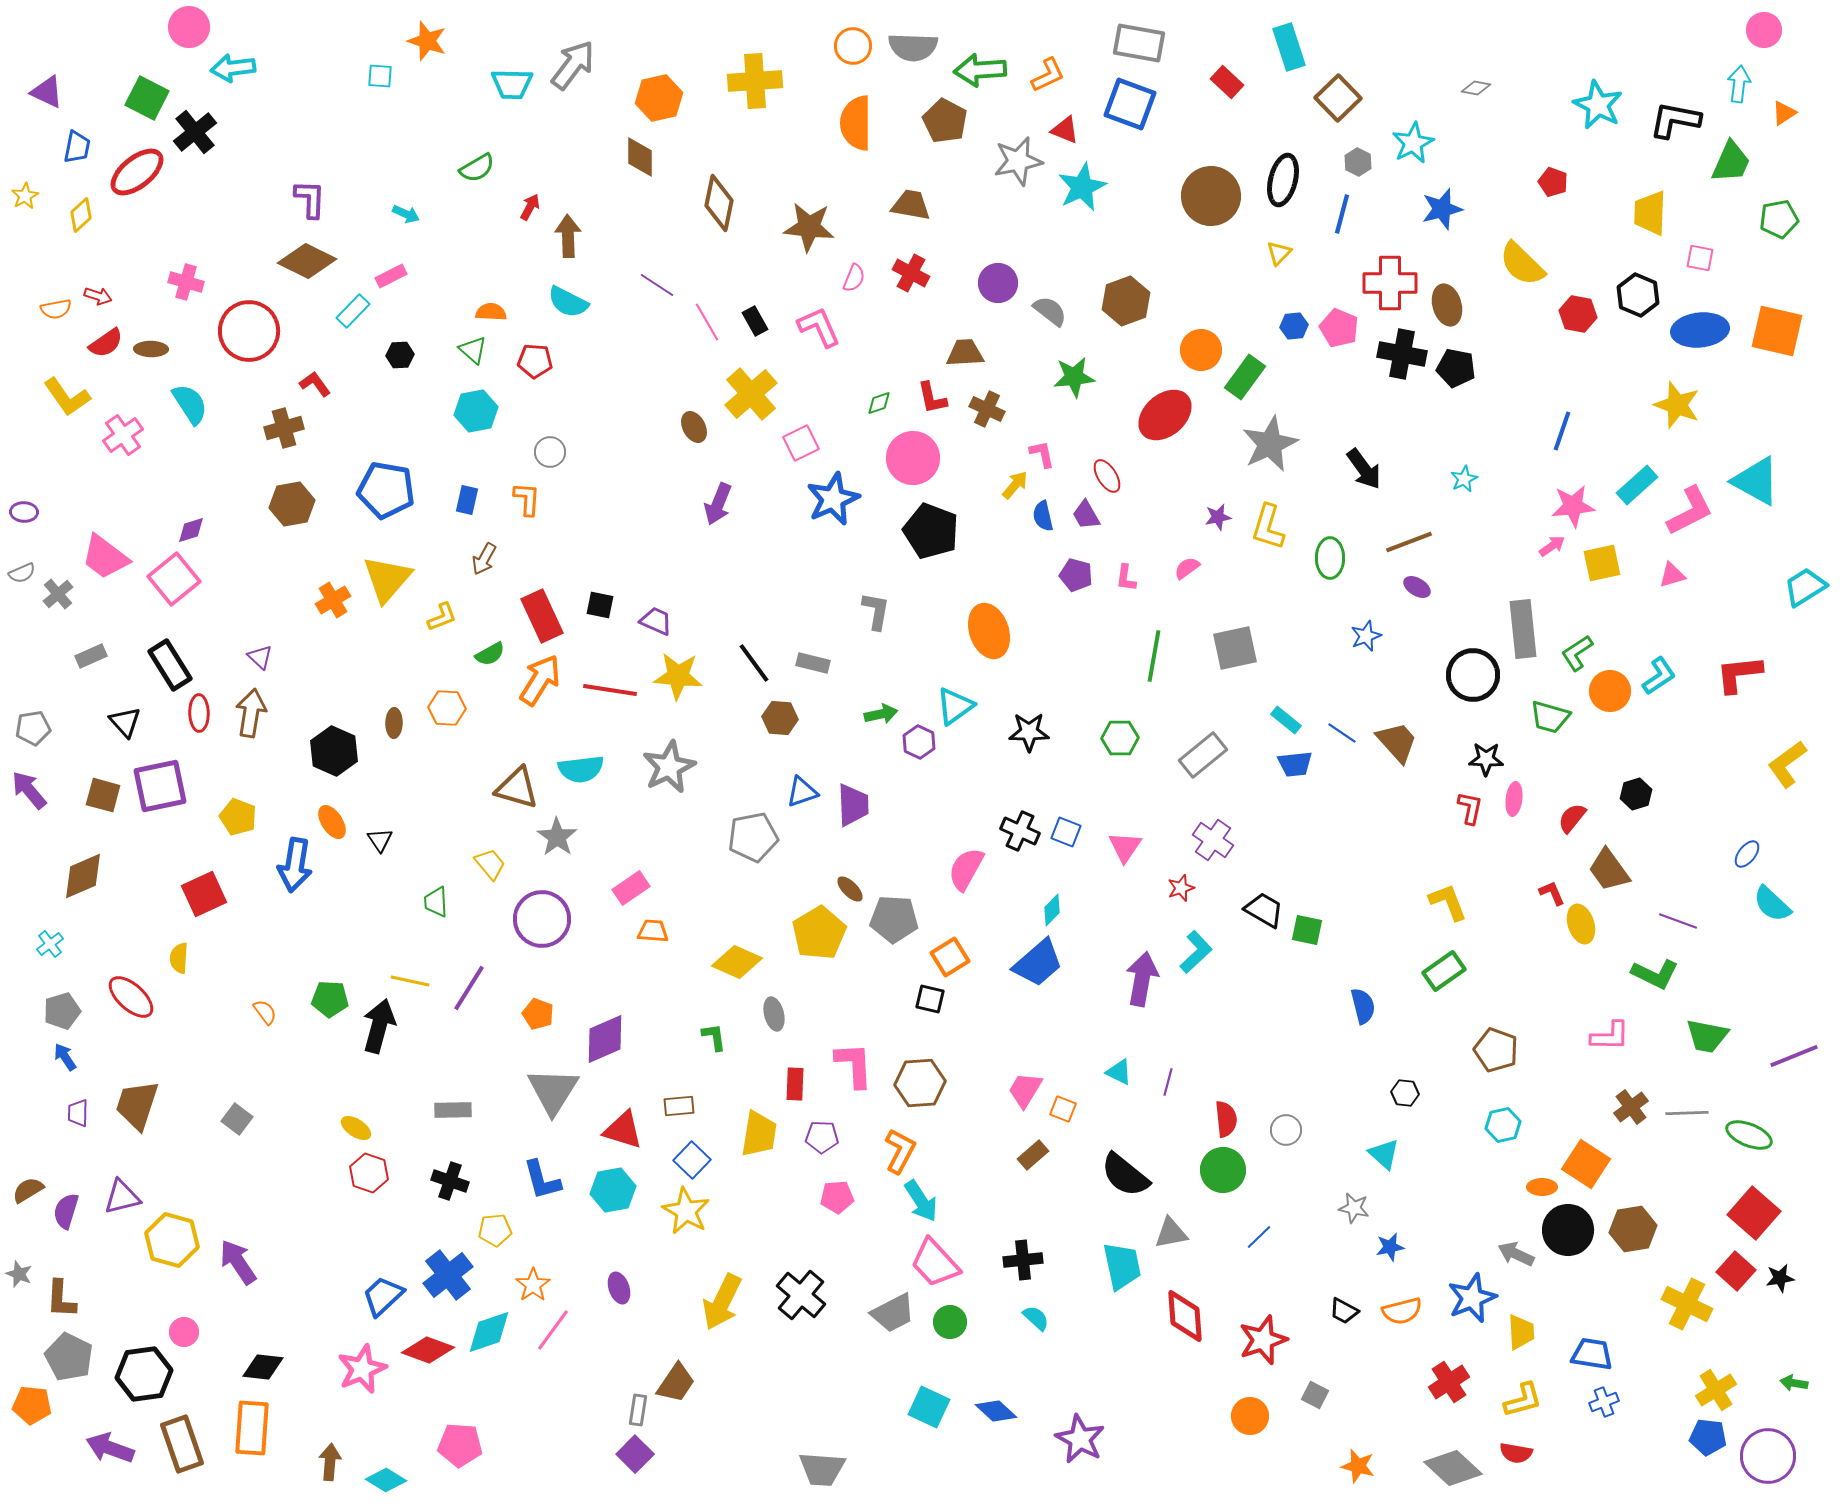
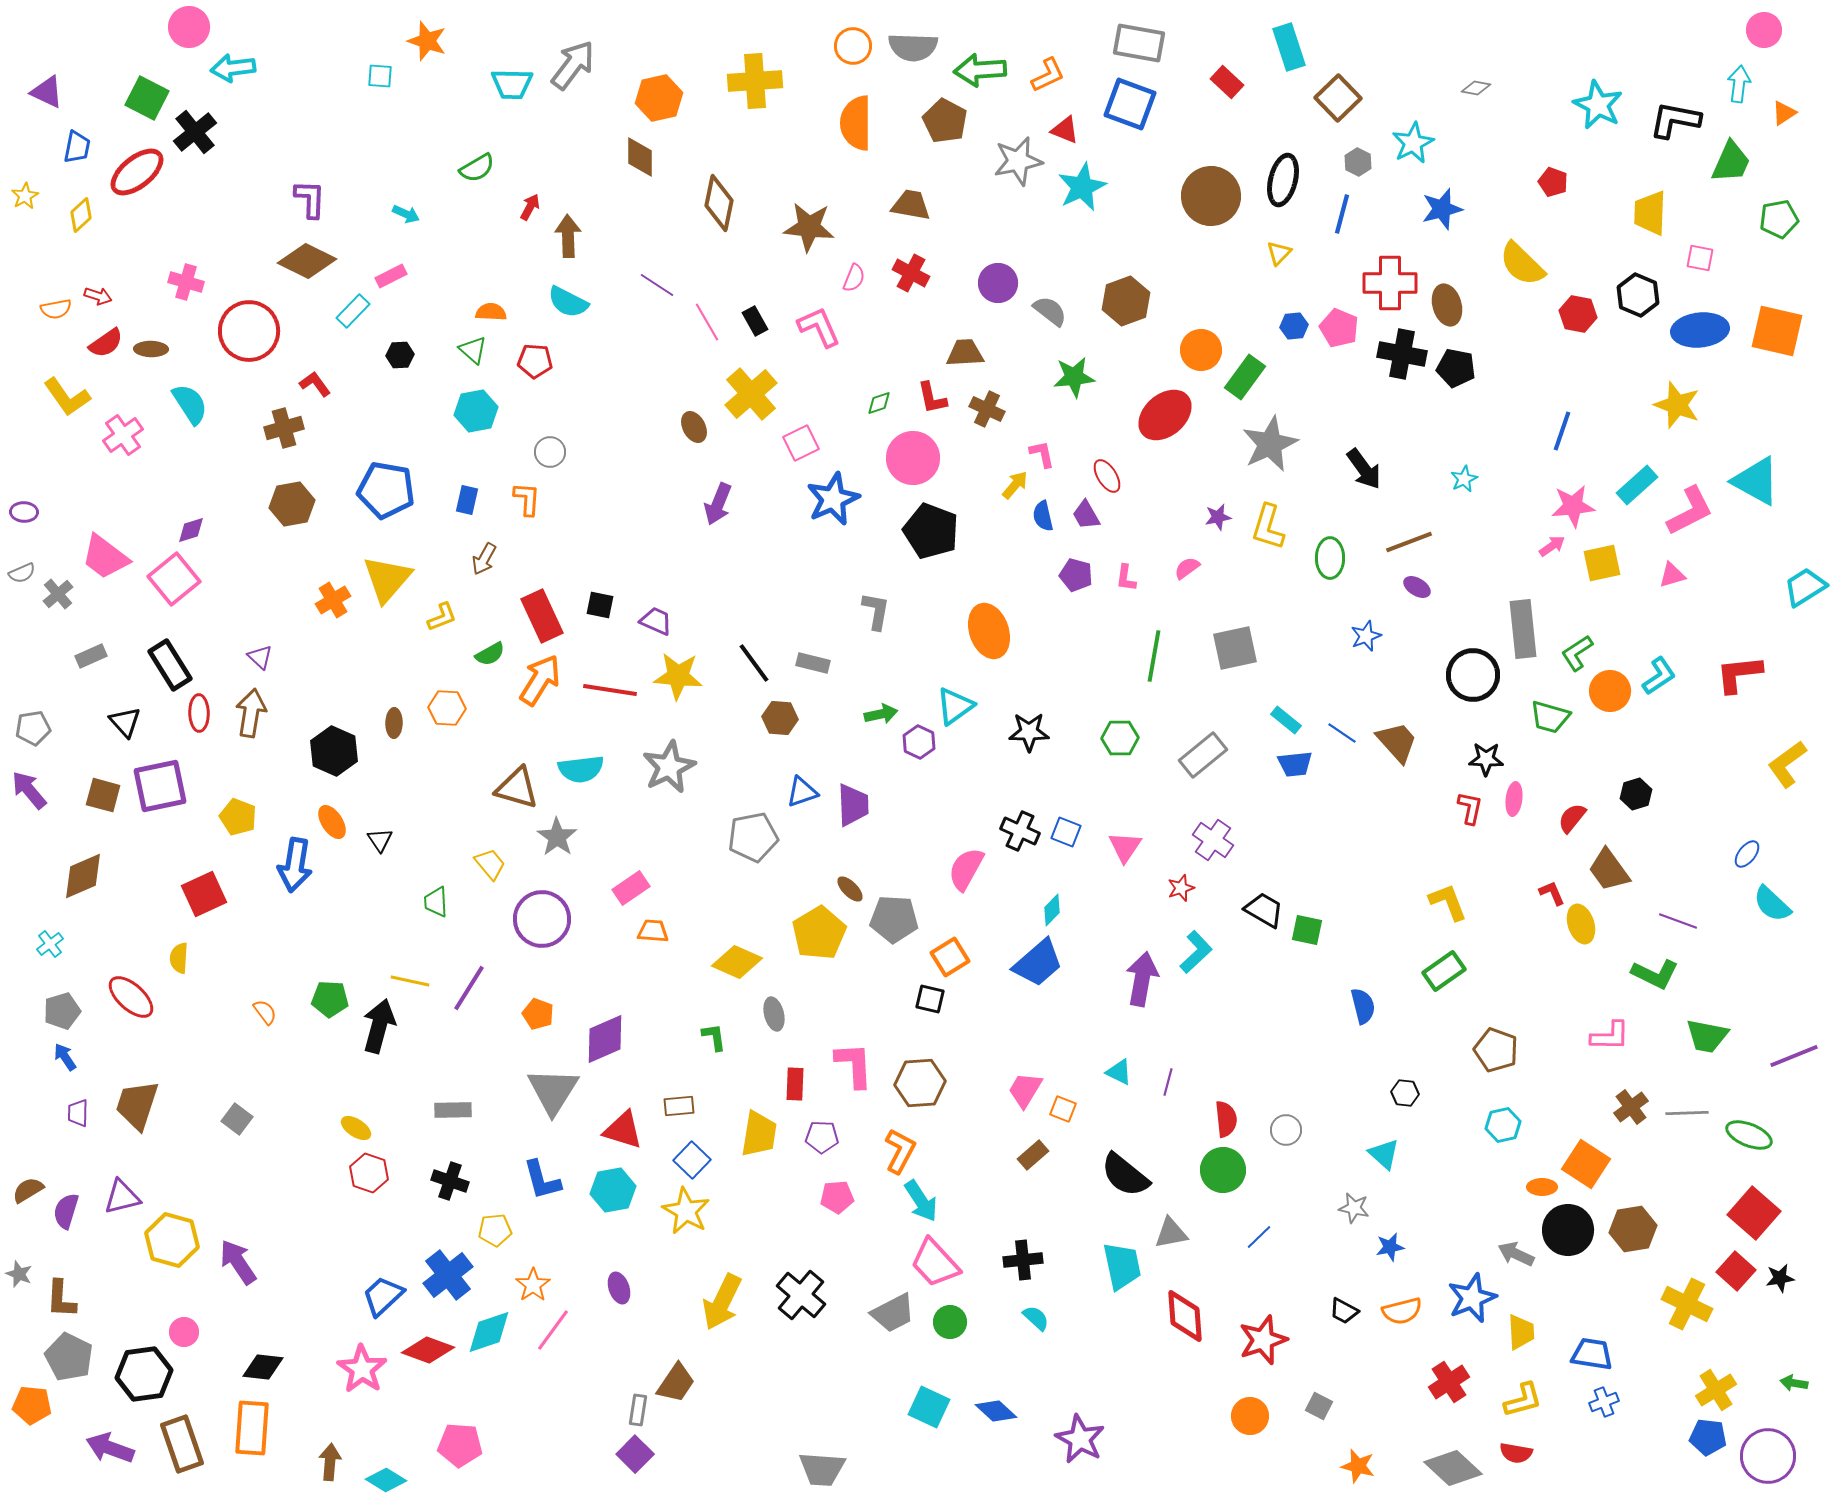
pink star at (362, 1369): rotated 15 degrees counterclockwise
gray square at (1315, 1395): moved 4 px right, 11 px down
